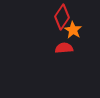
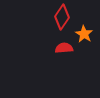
orange star: moved 11 px right, 4 px down
